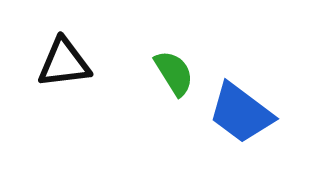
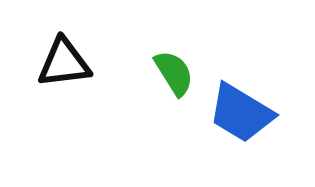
blue trapezoid: rotated 6 degrees counterclockwise
